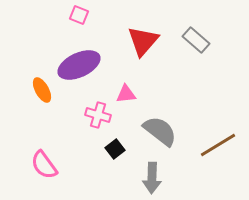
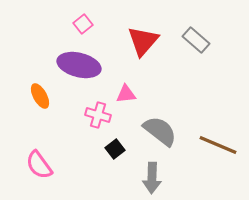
pink square: moved 4 px right, 9 px down; rotated 30 degrees clockwise
purple ellipse: rotated 39 degrees clockwise
orange ellipse: moved 2 px left, 6 px down
brown line: rotated 54 degrees clockwise
pink semicircle: moved 5 px left
